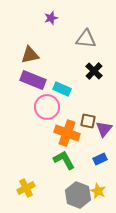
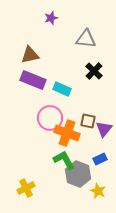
pink circle: moved 3 px right, 11 px down
gray hexagon: moved 21 px up
